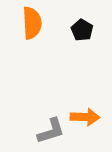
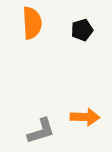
black pentagon: rotated 25 degrees clockwise
gray L-shape: moved 10 px left
